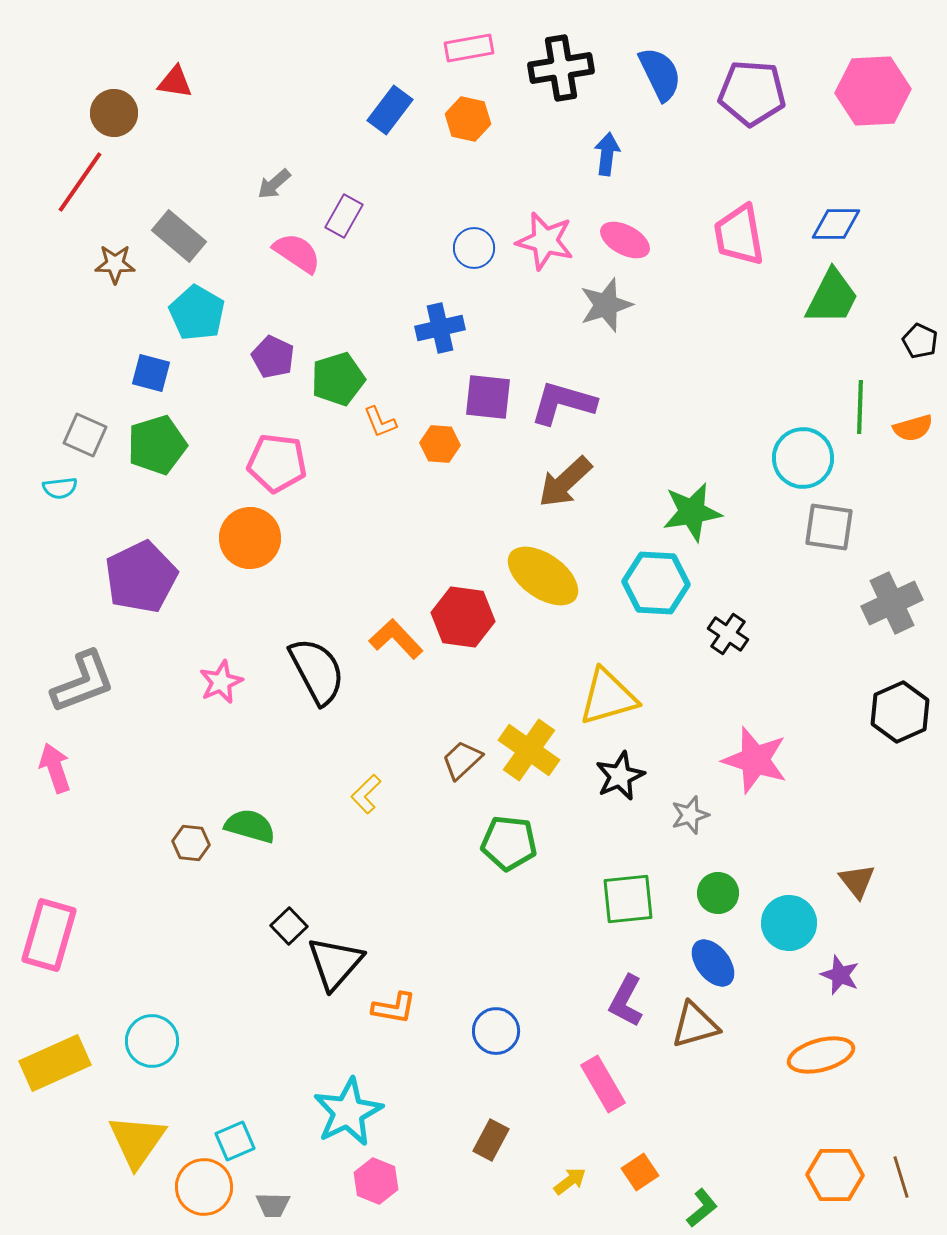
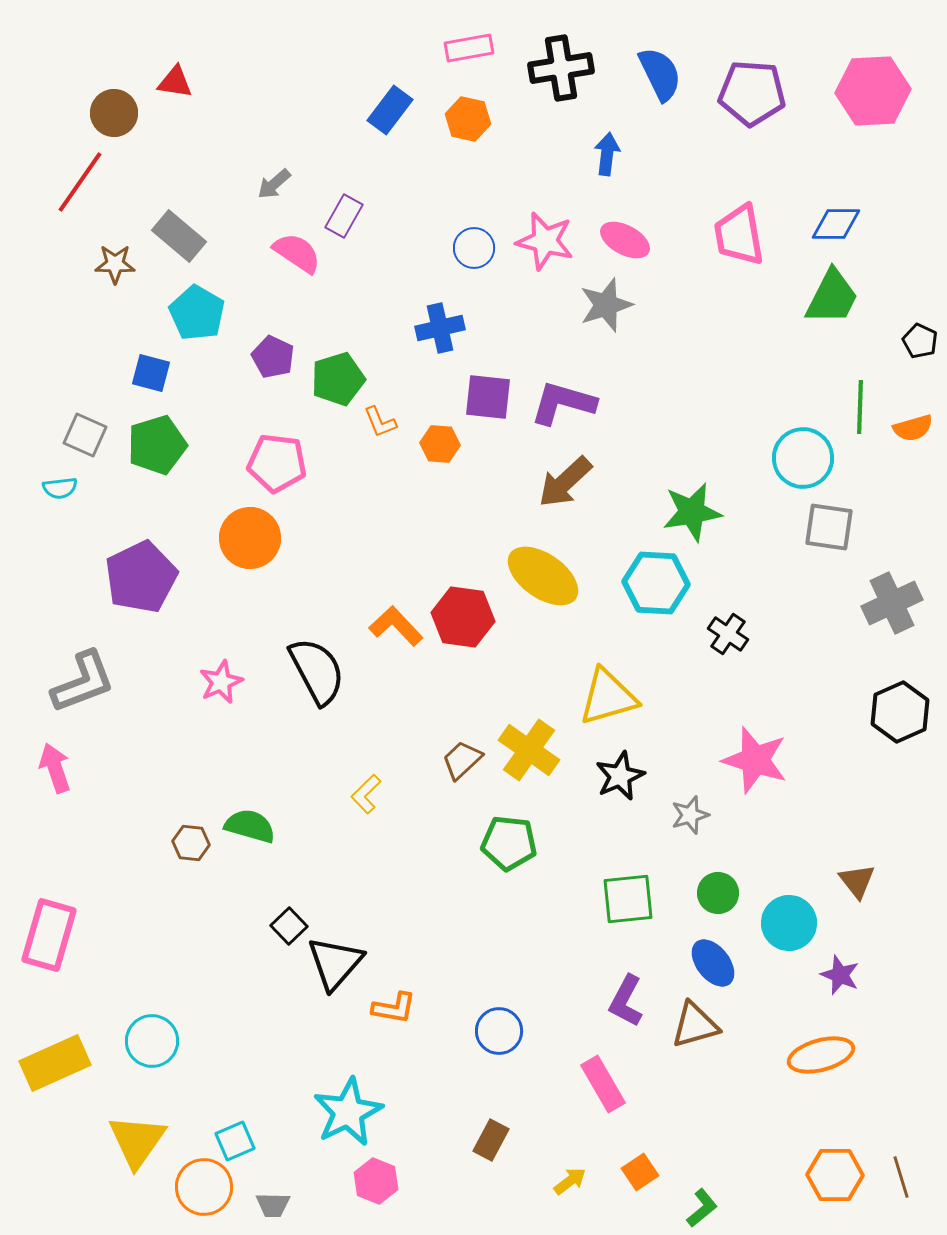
orange L-shape at (396, 639): moved 13 px up
blue circle at (496, 1031): moved 3 px right
